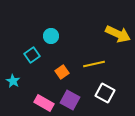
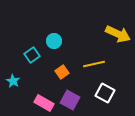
cyan circle: moved 3 px right, 5 px down
